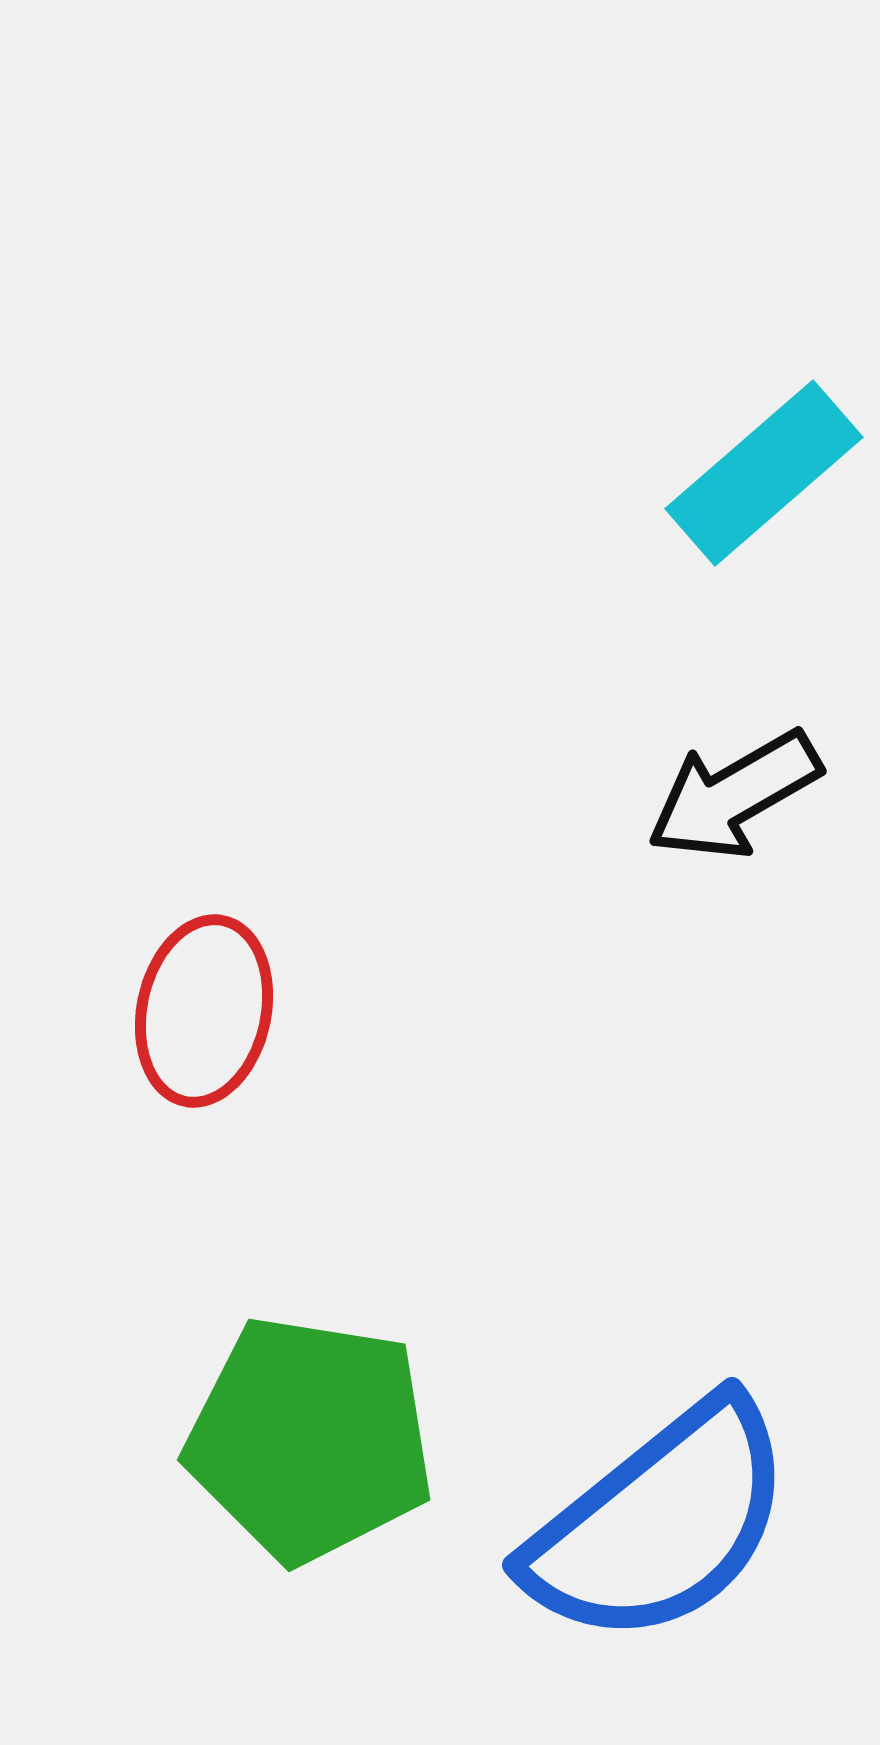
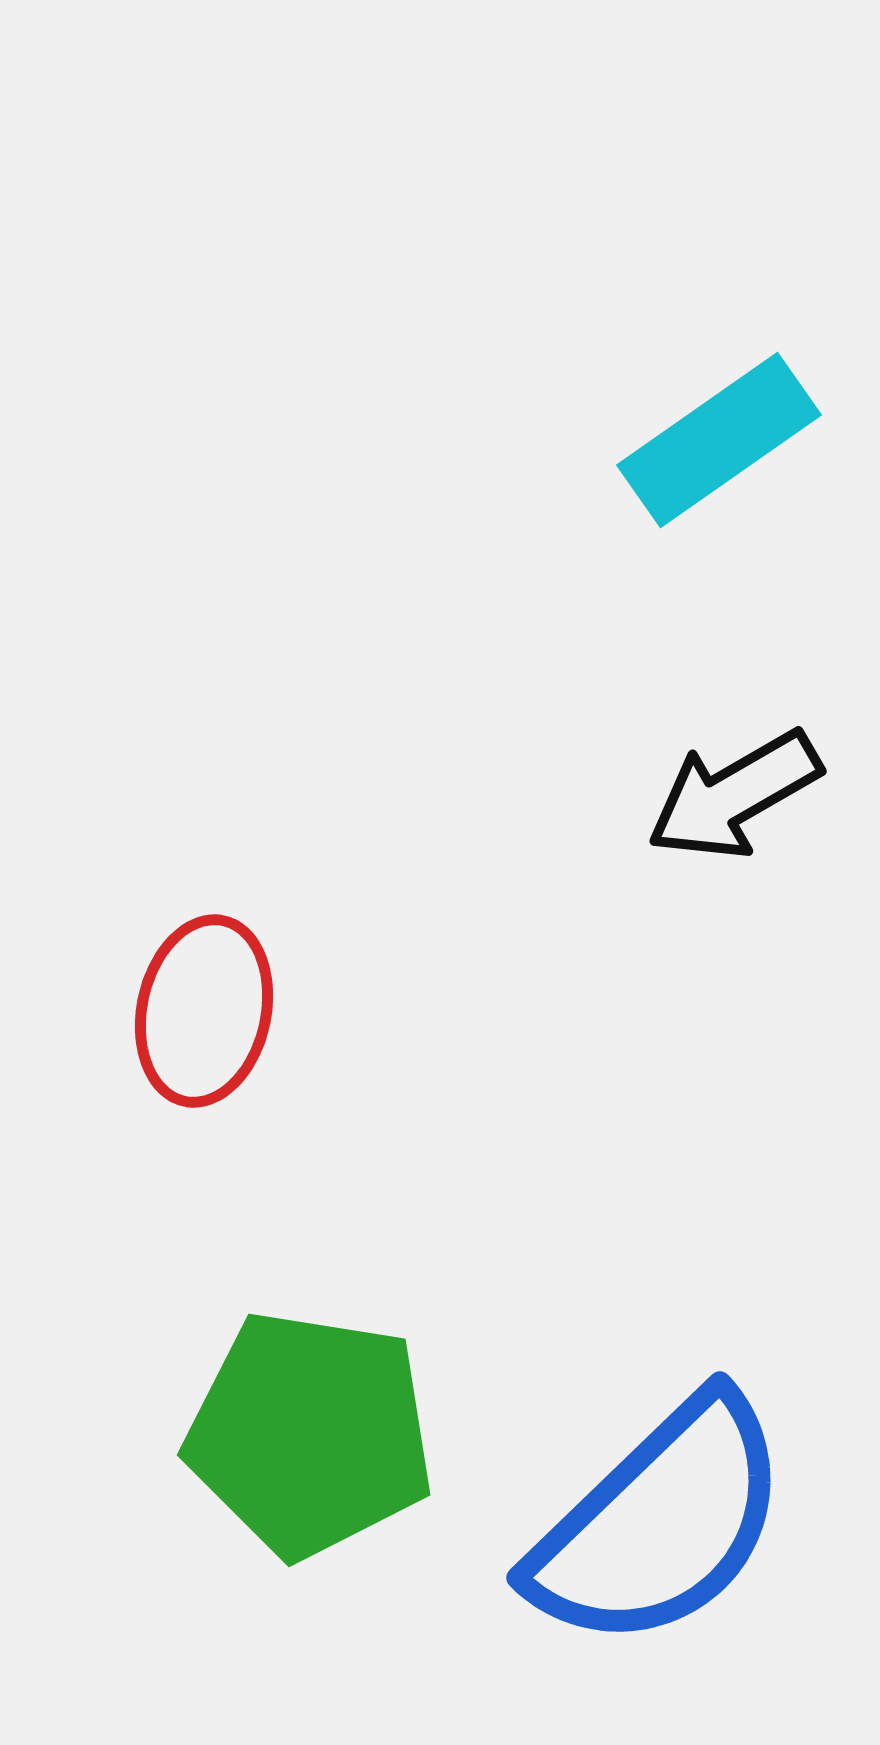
cyan rectangle: moved 45 px left, 33 px up; rotated 6 degrees clockwise
green pentagon: moved 5 px up
blue semicircle: rotated 5 degrees counterclockwise
